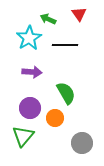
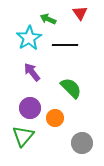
red triangle: moved 1 px right, 1 px up
purple arrow: rotated 132 degrees counterclockwise
green semicircle: moved 5 px right, 5 px up; rotated 15 degrees counterclockwise
